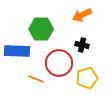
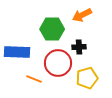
green hexagon: moved 11 px right
black cross: moved 3 px left, 2 px down; rotated 16 degrees counterclockwise
blue rectangle: moved 1 px down
red circle: moved 1 px left
orange line: moved 2 px left
